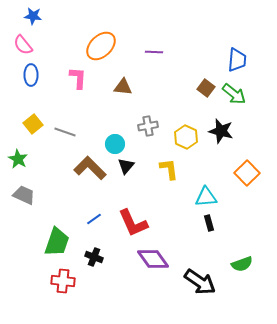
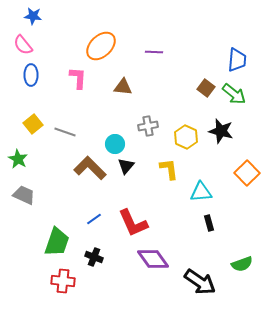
cyan triangle: moved 5 px left, 5 px up
